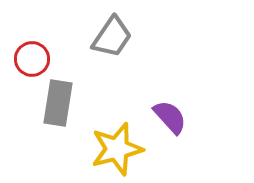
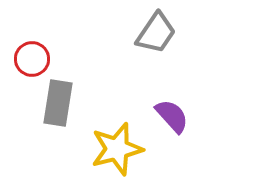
gray trapezoid: moved 44 px right, 4 px up
purple semicircle: moved 2 px right, 1 px up
